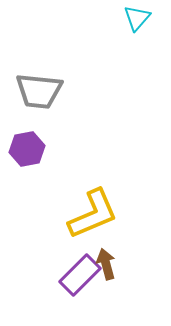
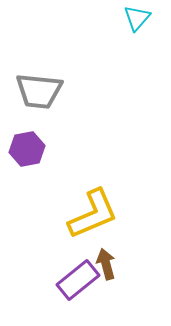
purple rectangle: moved 2 px left, 5 px down; rotated 6 degrees clockwise
